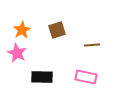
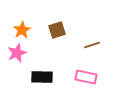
brown line: rotated 14 degrees counterclockwise
pink star: rotated 24 degrees clockwise
